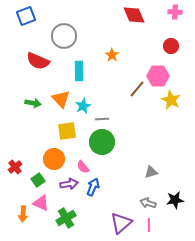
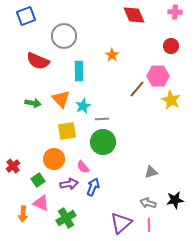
green circle: moved 1 px right
red cross: moved 2 px left, 1 px up
